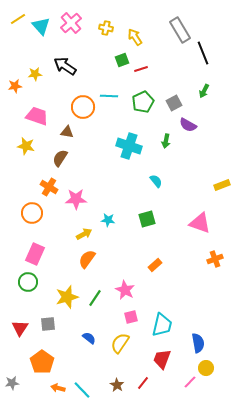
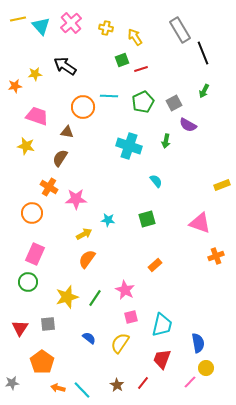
yellow line at (18, 19): rotated 21 degrees clockwise
orange cross at (215, 259): moved 1 px right, 3 px up
